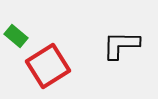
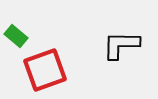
red square: moved 3 px left, 4 px down; rotated 12 degrees clockwise
